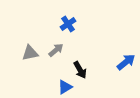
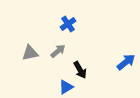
gray arrow: moved 2 px right, 1 px down
blue triangle: moved 1 px right
